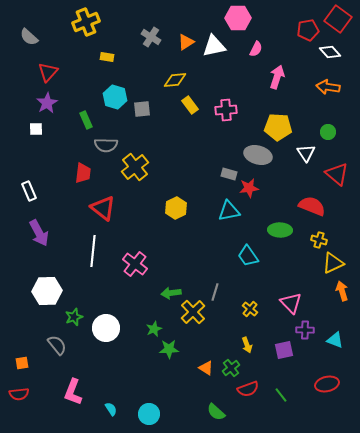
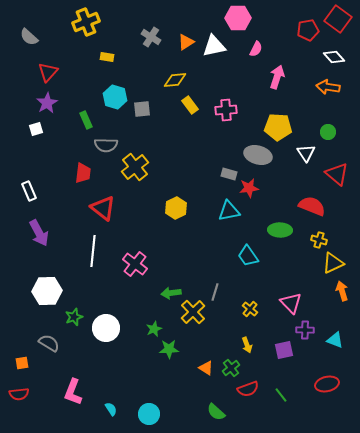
white diamond at (330, 52): moved 4 px right, 5 px down
white square at (36, 129): rotated 16 degrees counterclockwise
gray semicircle at (57, 345): moved 8 px left, 2 px up; rotated 20 degrees counterclockwise
